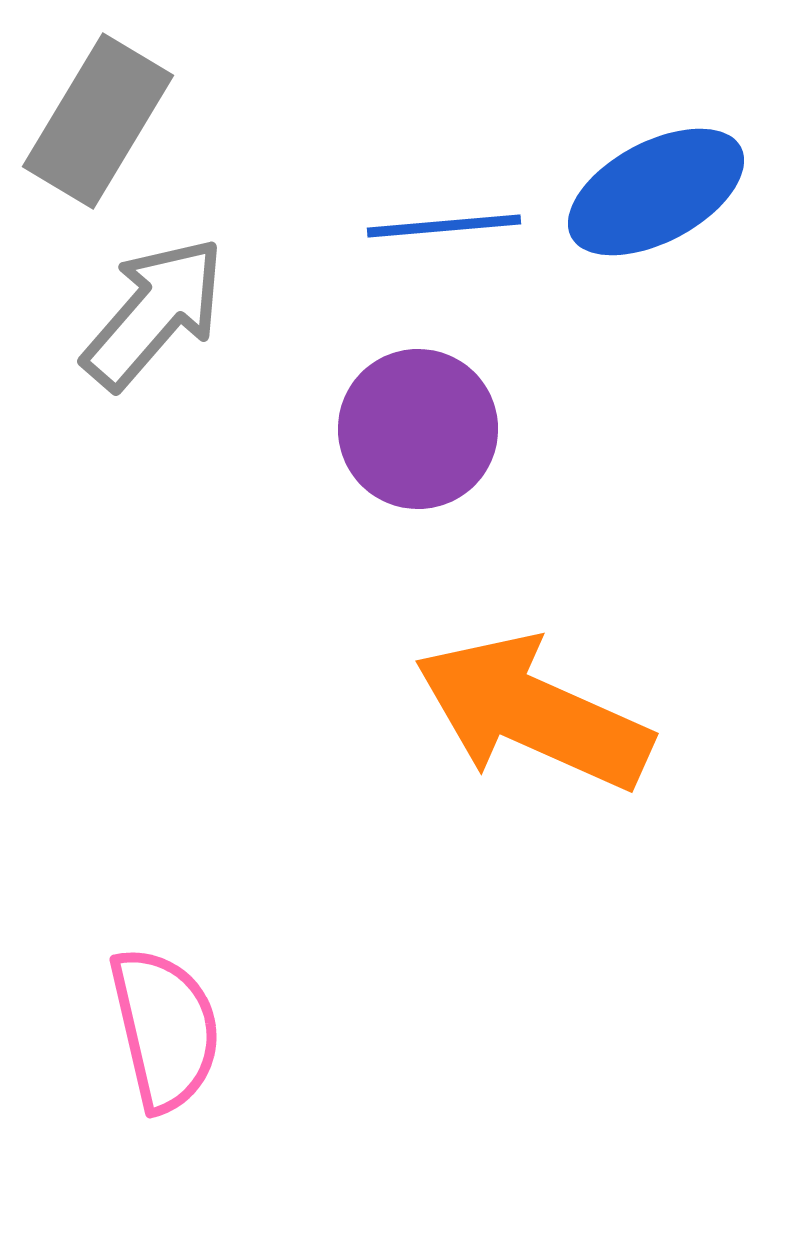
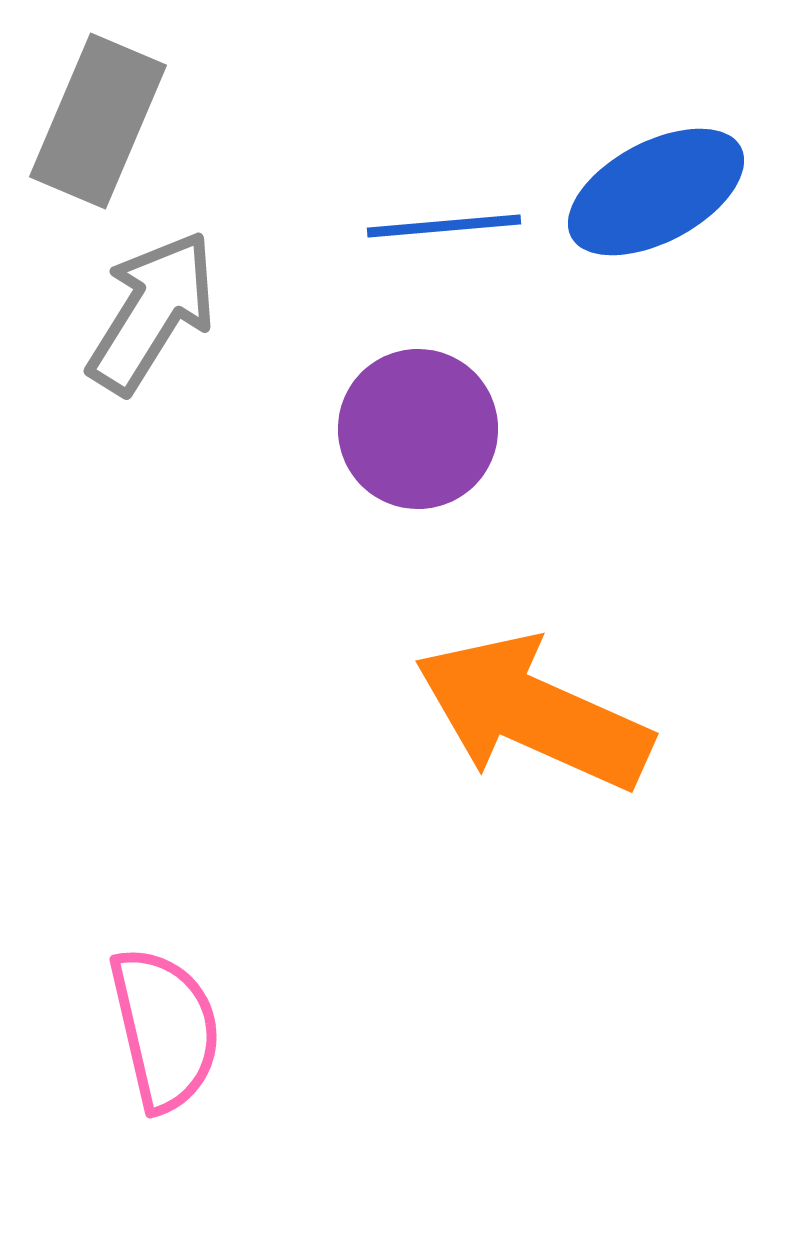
gray rectangle: rotated 8 degrees counterclockwise
gray arrow: moved 2 px left, 1 px up; rotated 9 degrees counterclockwise
